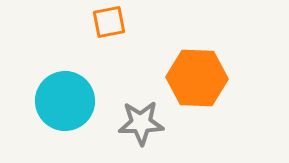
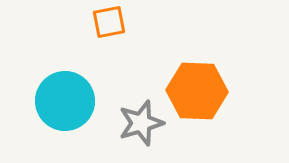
orange hexagon: moved 13 px down
gray star: rotated 15 degrees counterclockwise
